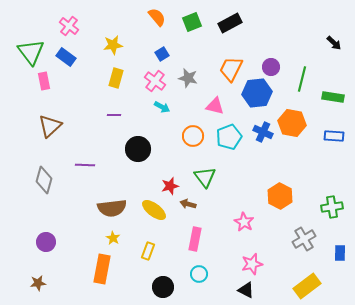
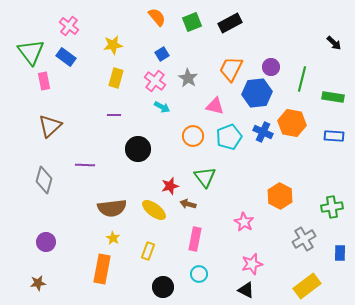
gray star at (188, 78): rotated 18 degrees clockwise
